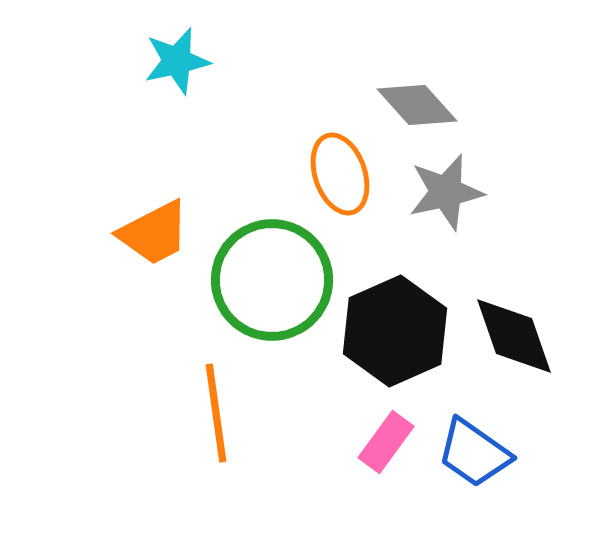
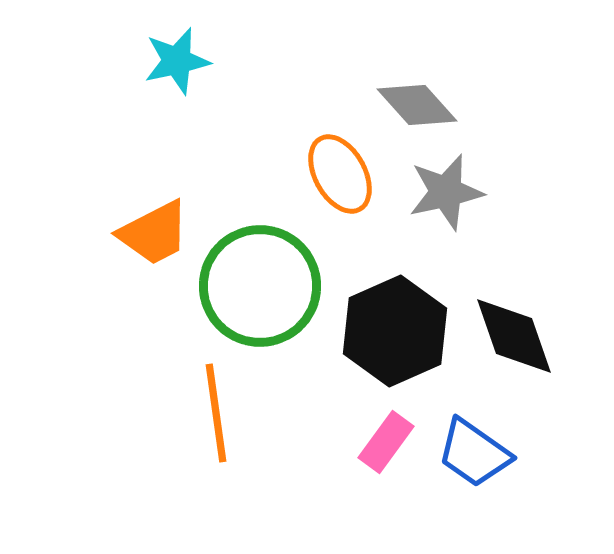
orange ellipse: rotated 10 degrees counterclockwise
green circle: moved 12 px left, 6 px down
